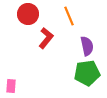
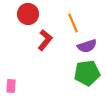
orange line: moved 4 px right, 7 px down
red L-shape: moved 1 px left, 2 px down
purple semicircle: rotated 84 degrees clockwise
